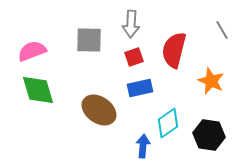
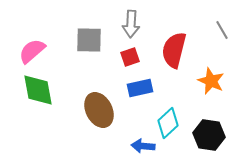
pink semicircle: rotated 20 degrees counterclockwise
red square: moved 4 px left
green diamond: rotated 6 degrees clockwise
brown ellipse: rotated 28 degrees clockwise
cyan diamond: rotated 8 degrees counterclockwise
blue arrow: rotated 90 degrees counterclockwise
